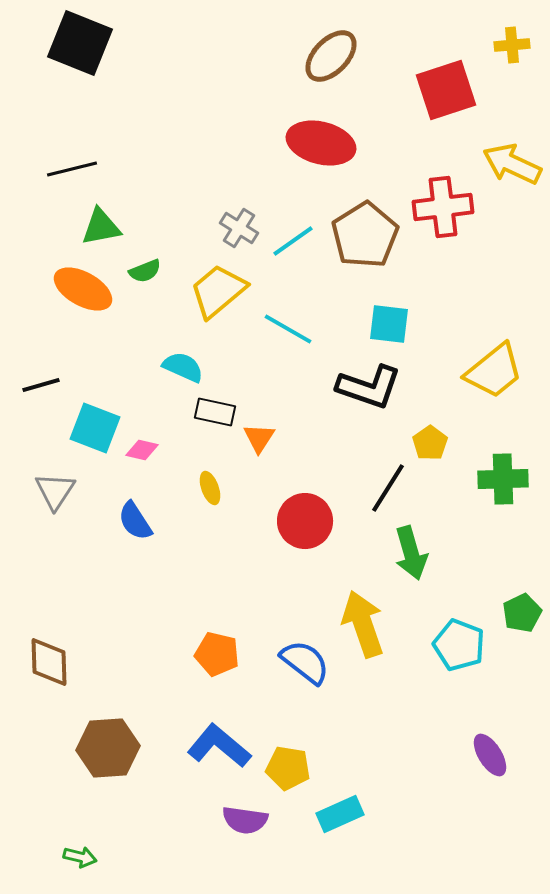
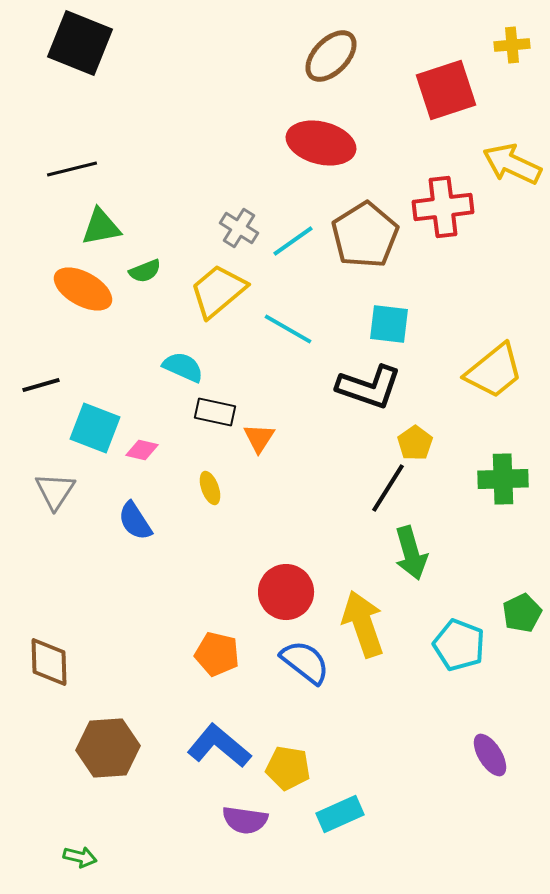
yellow pentagon at (430, 443): moved 15 px left
red circle at (305, 521): moved 19 px left, 71 px down
